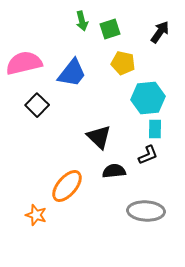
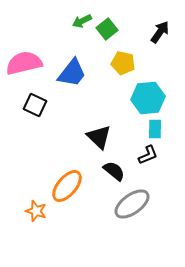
green arrow: rotated 78 degrees clockwise
green square: moved 3 px left; rotated 20 degrees counterclockwise
black square: moved 2 px left; rotated 20 degrees counterclockwise
black semicircle: rotated 45 degrees clockwise
gray ellipse: moved 14 px left, 7 px up; rotated 39 degrees counterclockwise
orange star: moved 4 px up
